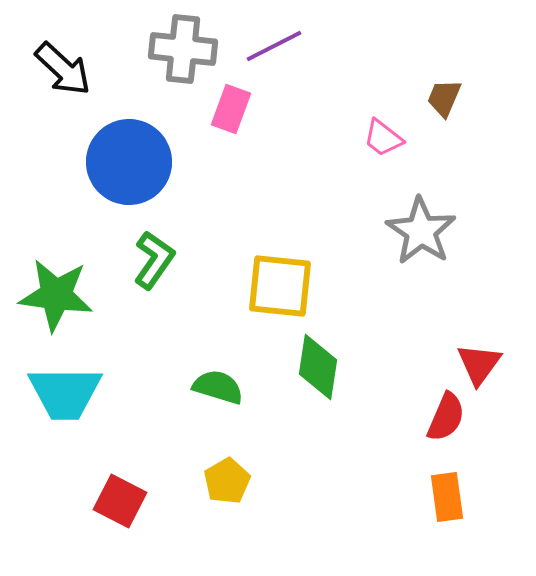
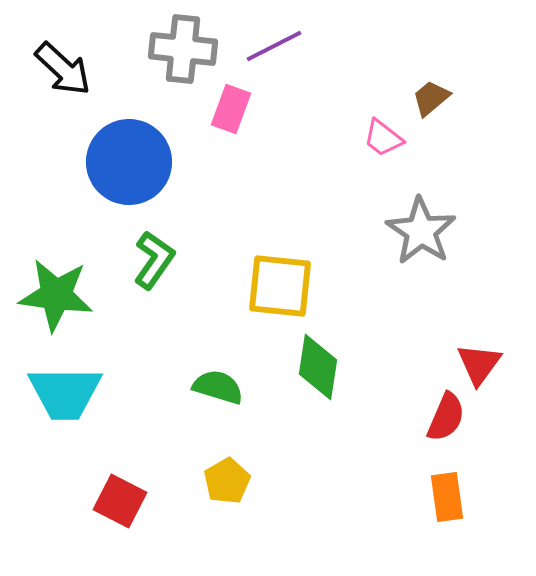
brown trapezoid: moved 13 px left; rotated 27 degrees clockwise
